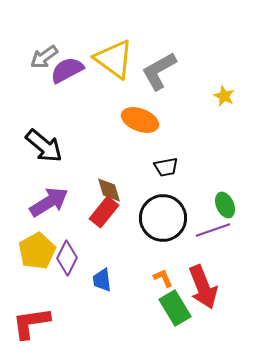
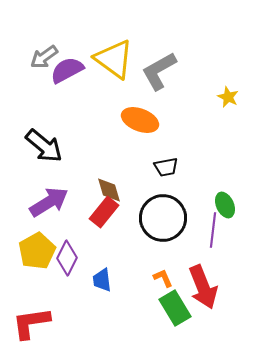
yellow star: moved 4 px right, 1 px down
purple line: rotated 64 degrees counterclockwise
